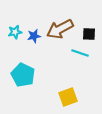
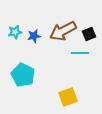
brown arrow: moved 3 px right, 2 px down
black square: rotated 24 degrees counterclockwise
cyan line: rotated 18 degrees counterclockwise
